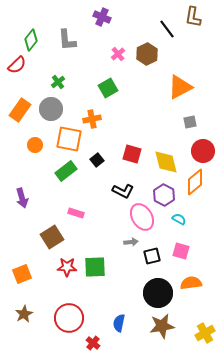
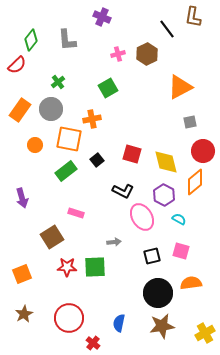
pink cross at (118, 54): rotated 24 degrees clockwise
gray arrow at (131, 242): moved 17 px left
